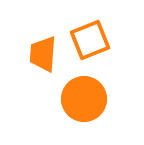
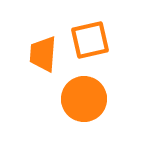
orange square: rotated 9 degrees clockwise
